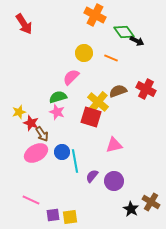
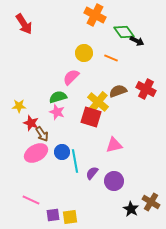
yellow star: moved 6 px up; rotated 16 degrees clockwise
purple semicircle: moved 3 px up
